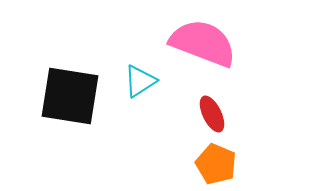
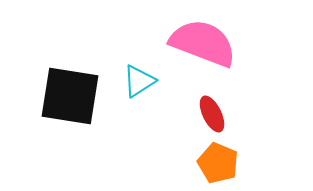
cyan triangle: moved 1 px left
orange pentagon: moved 2 px right, 1 px up
